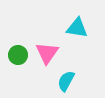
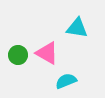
pink triangle: rotated 35 degrees counterclockwise
cyan semicircle: rotated 40 degrees clockwise
